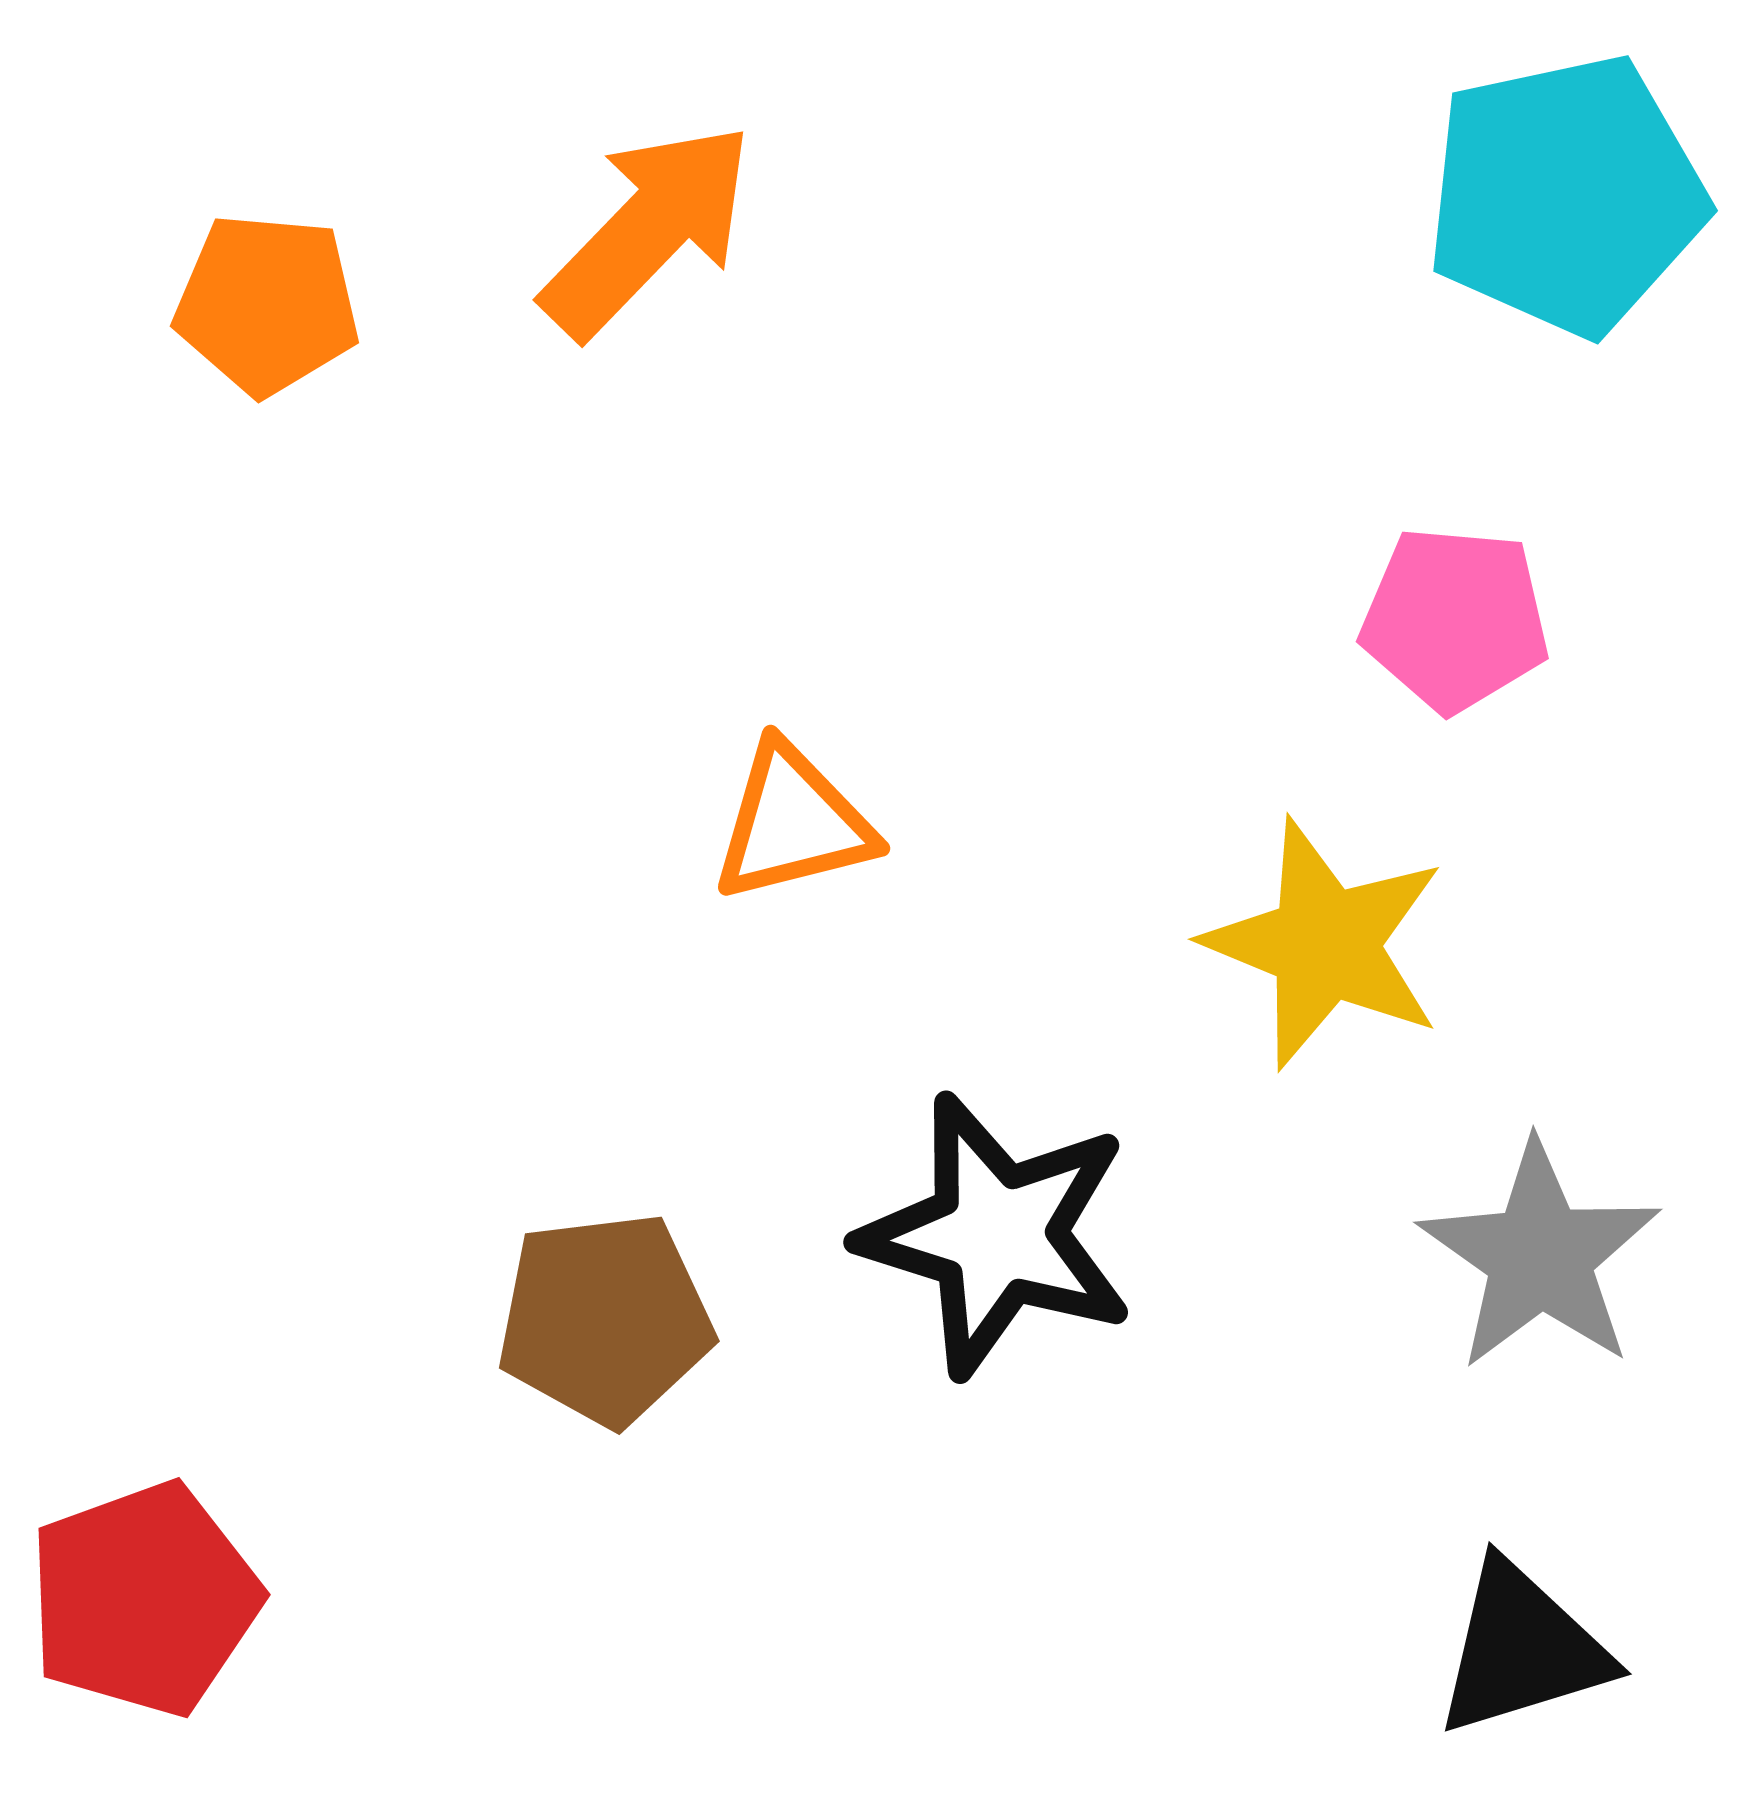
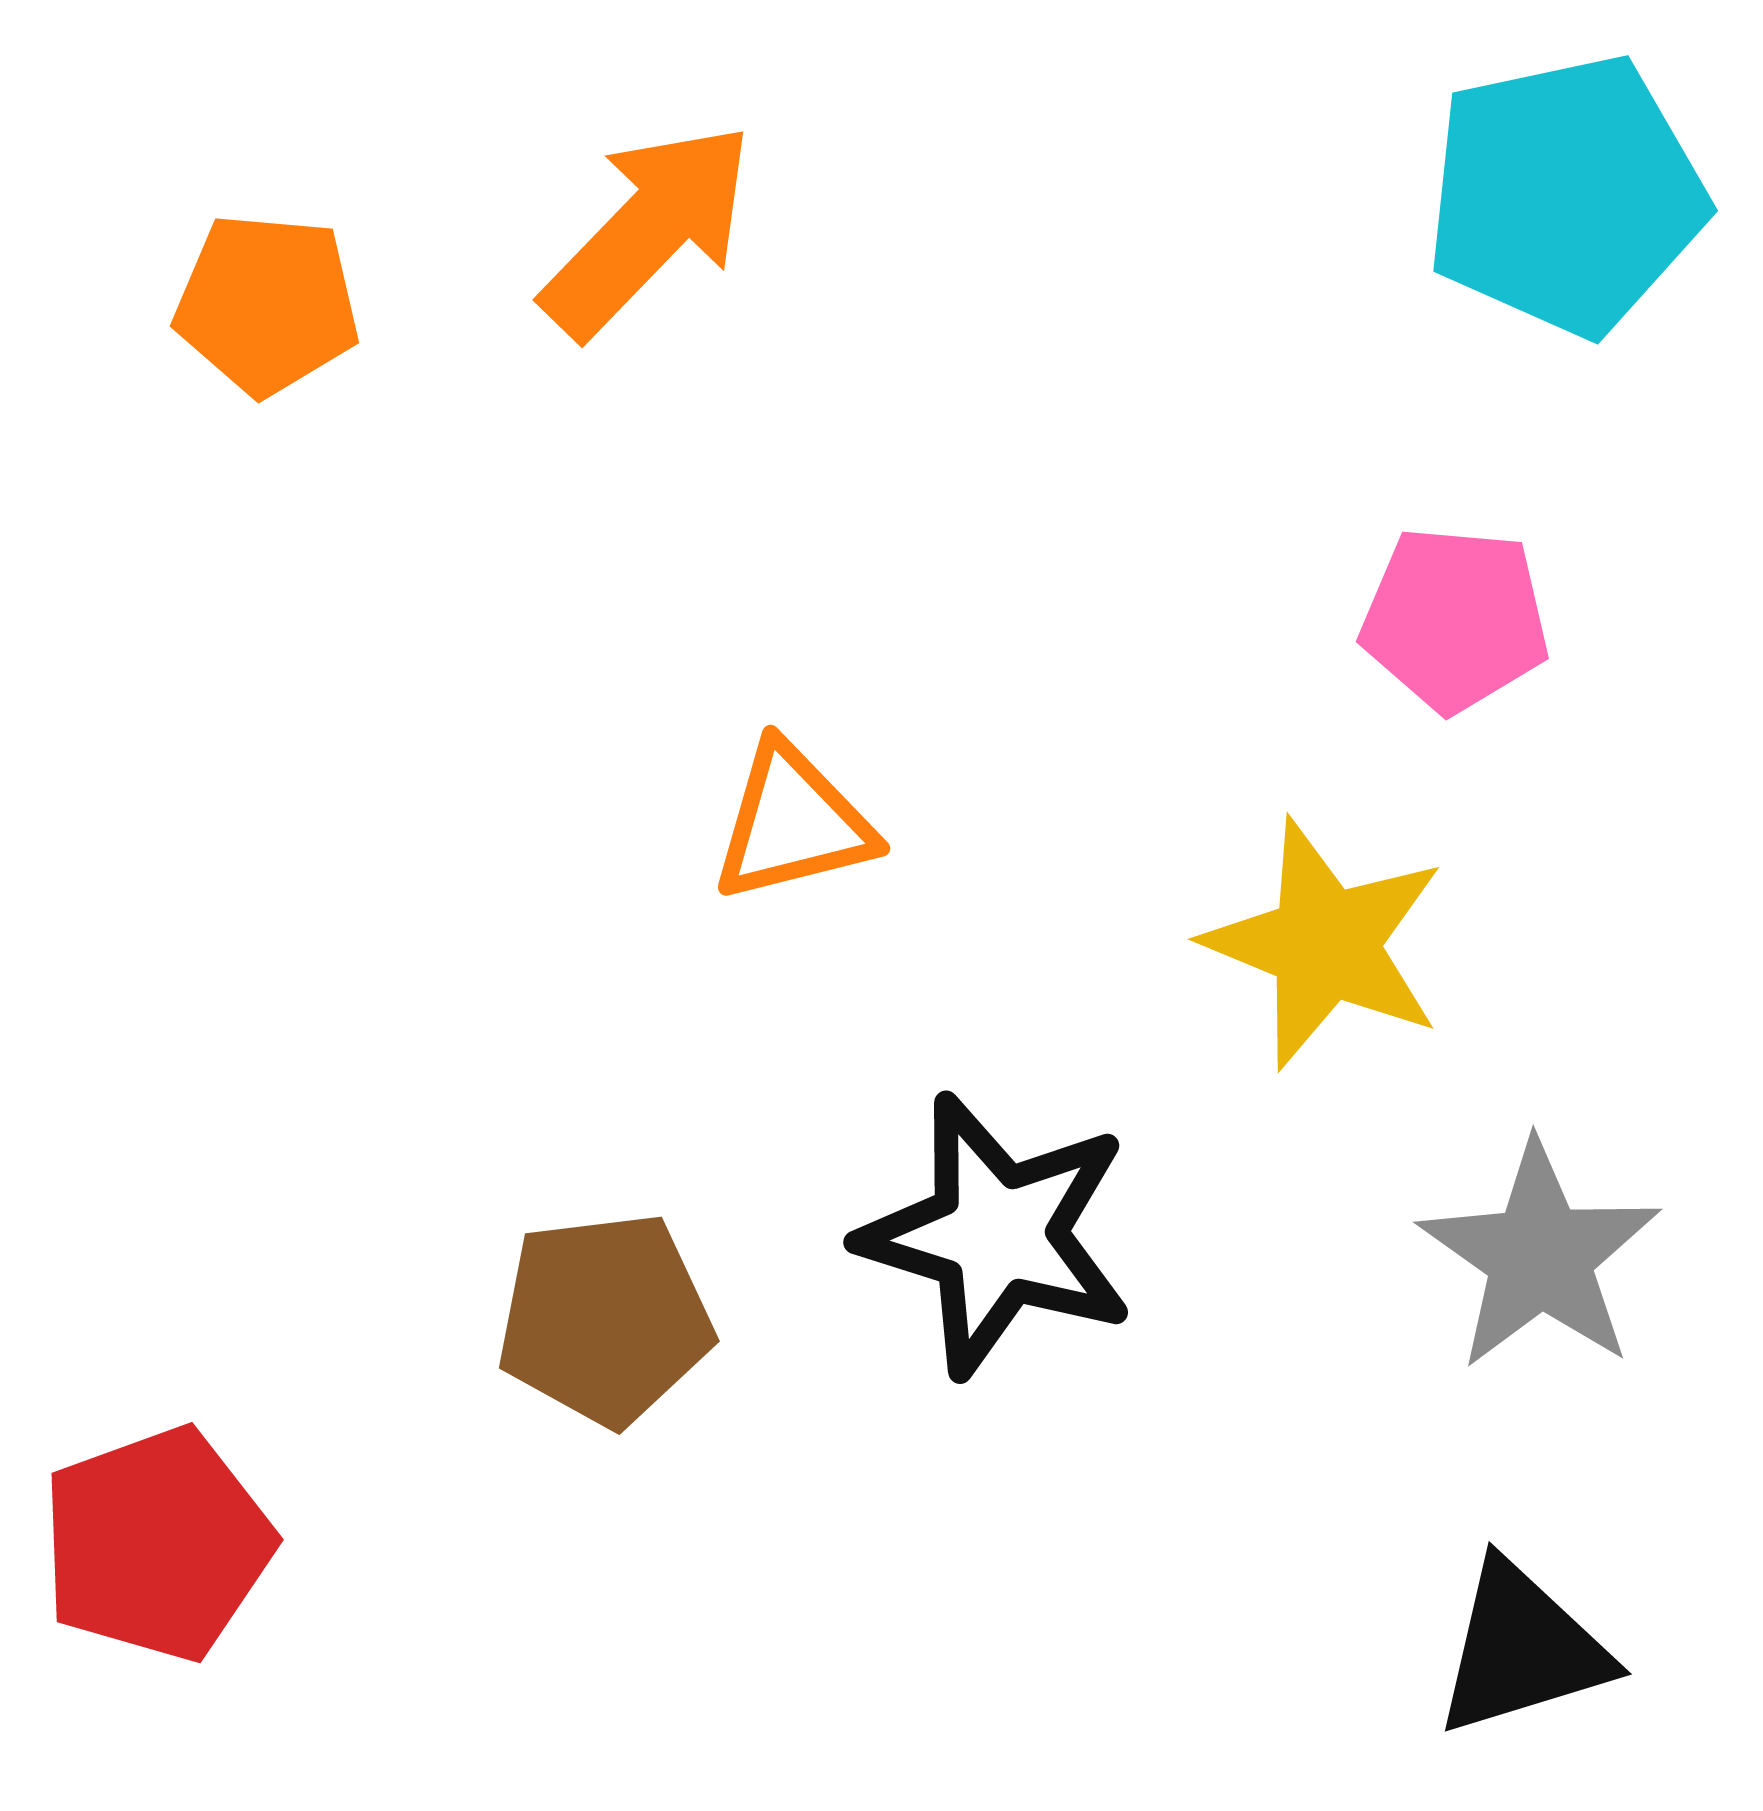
red pentagon: moved 13 px right, 55 px up
